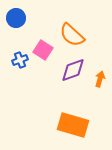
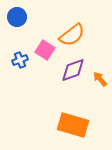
blue circle: moved 1 px right, 1 px up
orange semicircle: rotated 80 degrees counterclockwise
pink square: moved 2 px right
orange arrow: rotated 56 degrees counterclockwise
